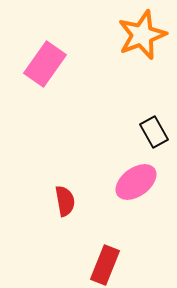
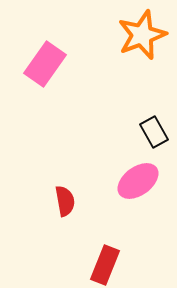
pink ellipse: moved 2 px right, 1 px up
